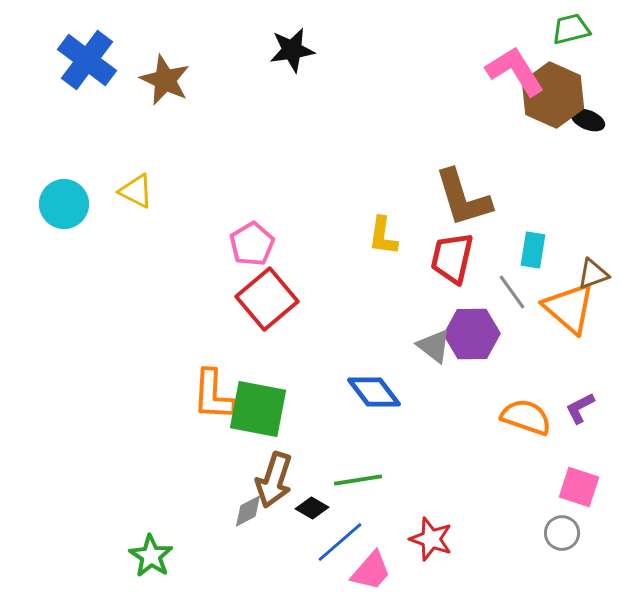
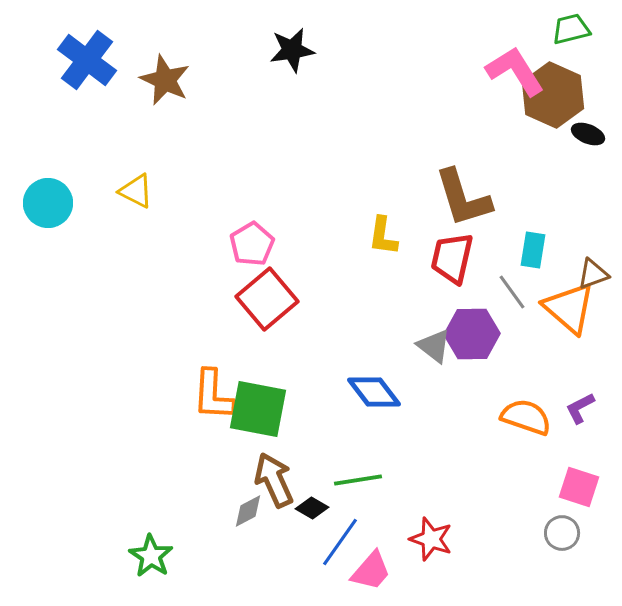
black ellipse: moved 14 px down
cyan circle: moved 16 px left, 1 px up
brown arrow: rotated 138 degrees clockwise
blue line: rotated 14 degrees counterclockwise
